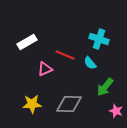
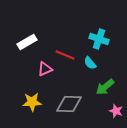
green arrow: rotated 12 degrees clockwise
yellow star: moved 2 px up
